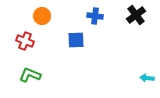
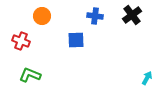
black cross: moved 4 px left
red cross: moved 4 px left
cyan arrow: rotated 112 degrees clockwise
